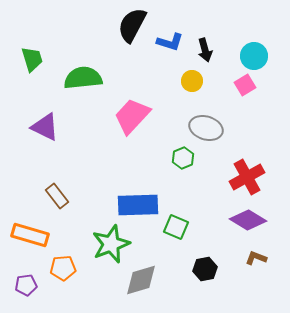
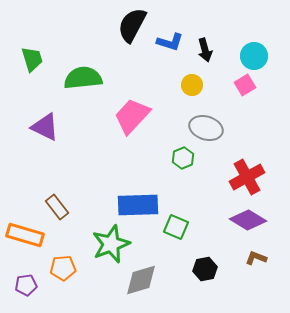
yellow circle: moved 4 px down
brown rectangle: moved 11 px down
orange rectangle: moved 5 px left
